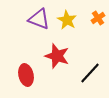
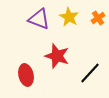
yellow star: moved 2 px right, 3 px up
